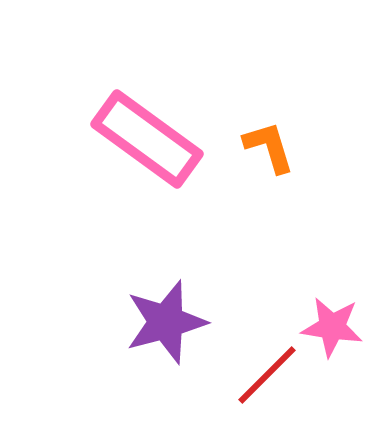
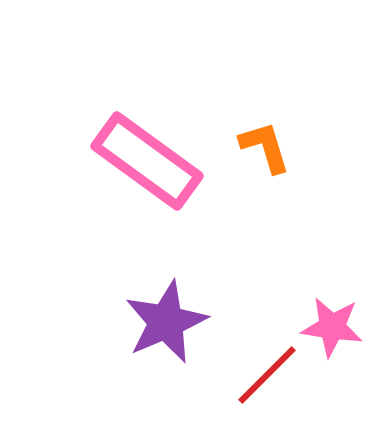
pink rectangle: moved 22 px down
orange L-shape: moved 4 px left
purple star: rotated 8 degrees counterclockwise
